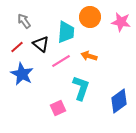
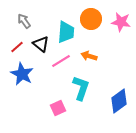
orange circle: moved 1 px right, 2 px down
